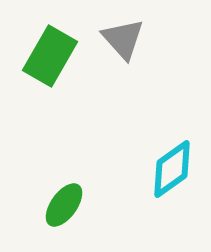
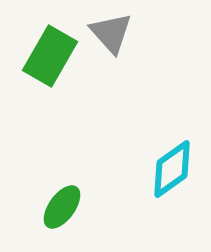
gray triangle: moved 12 px left, 6 px up
green ellipse: moved 2 px left, 2 px down
